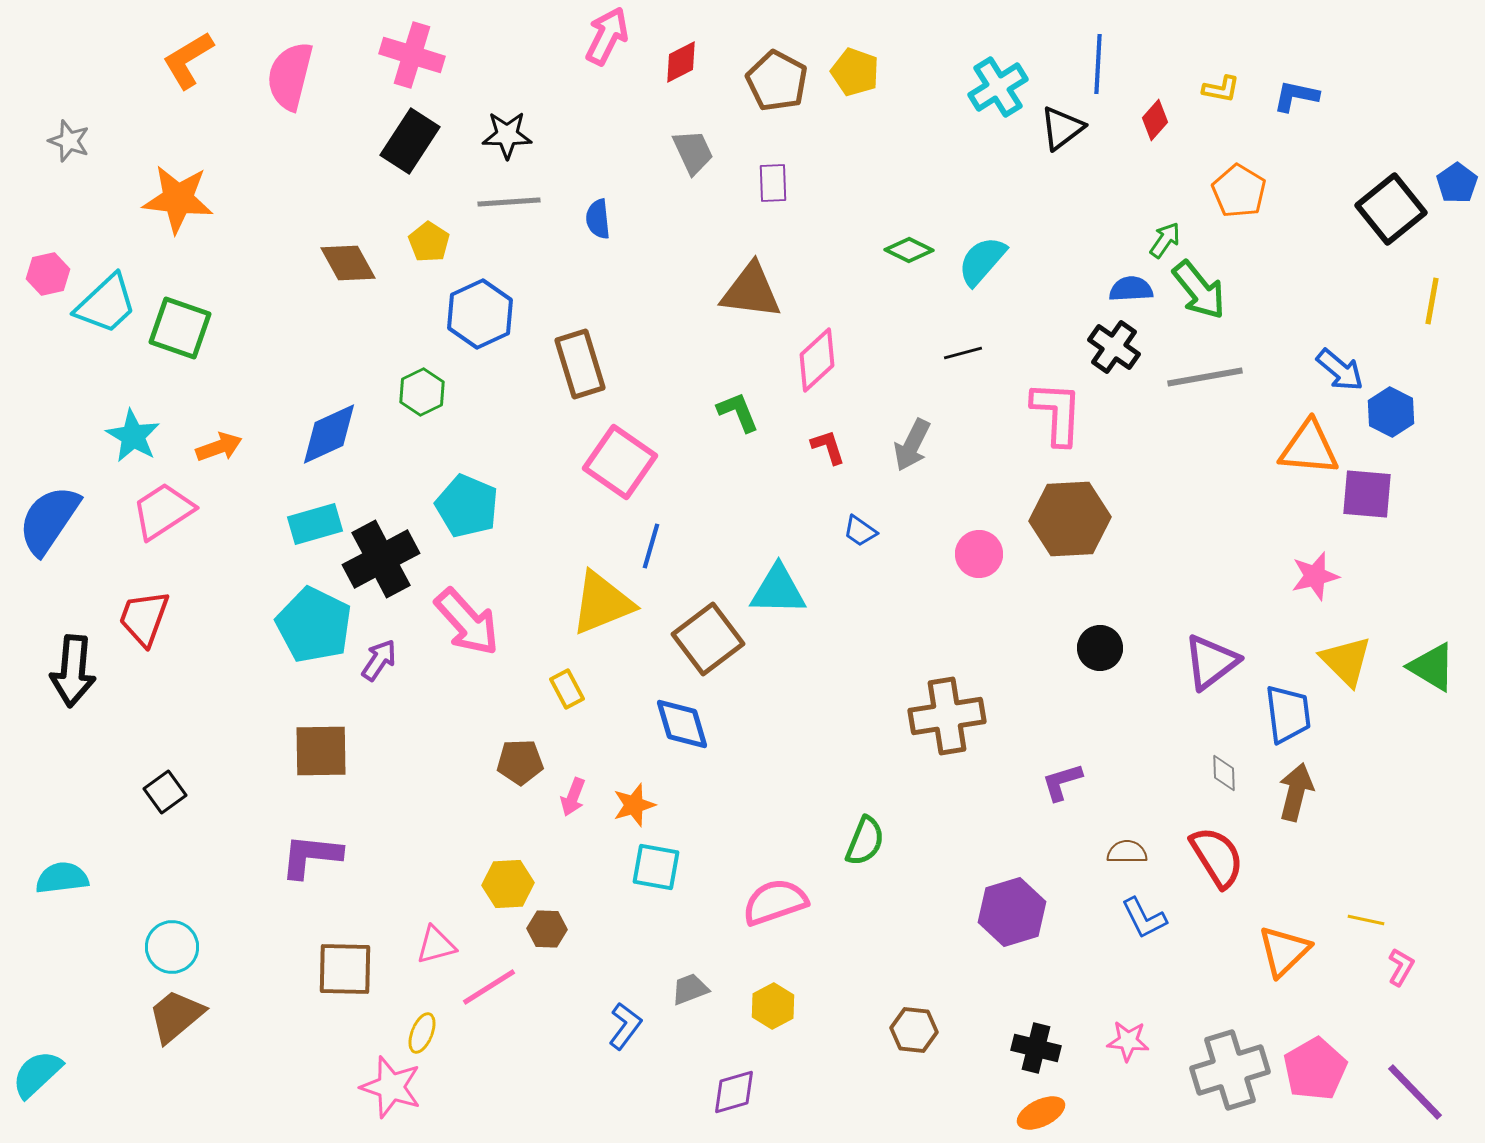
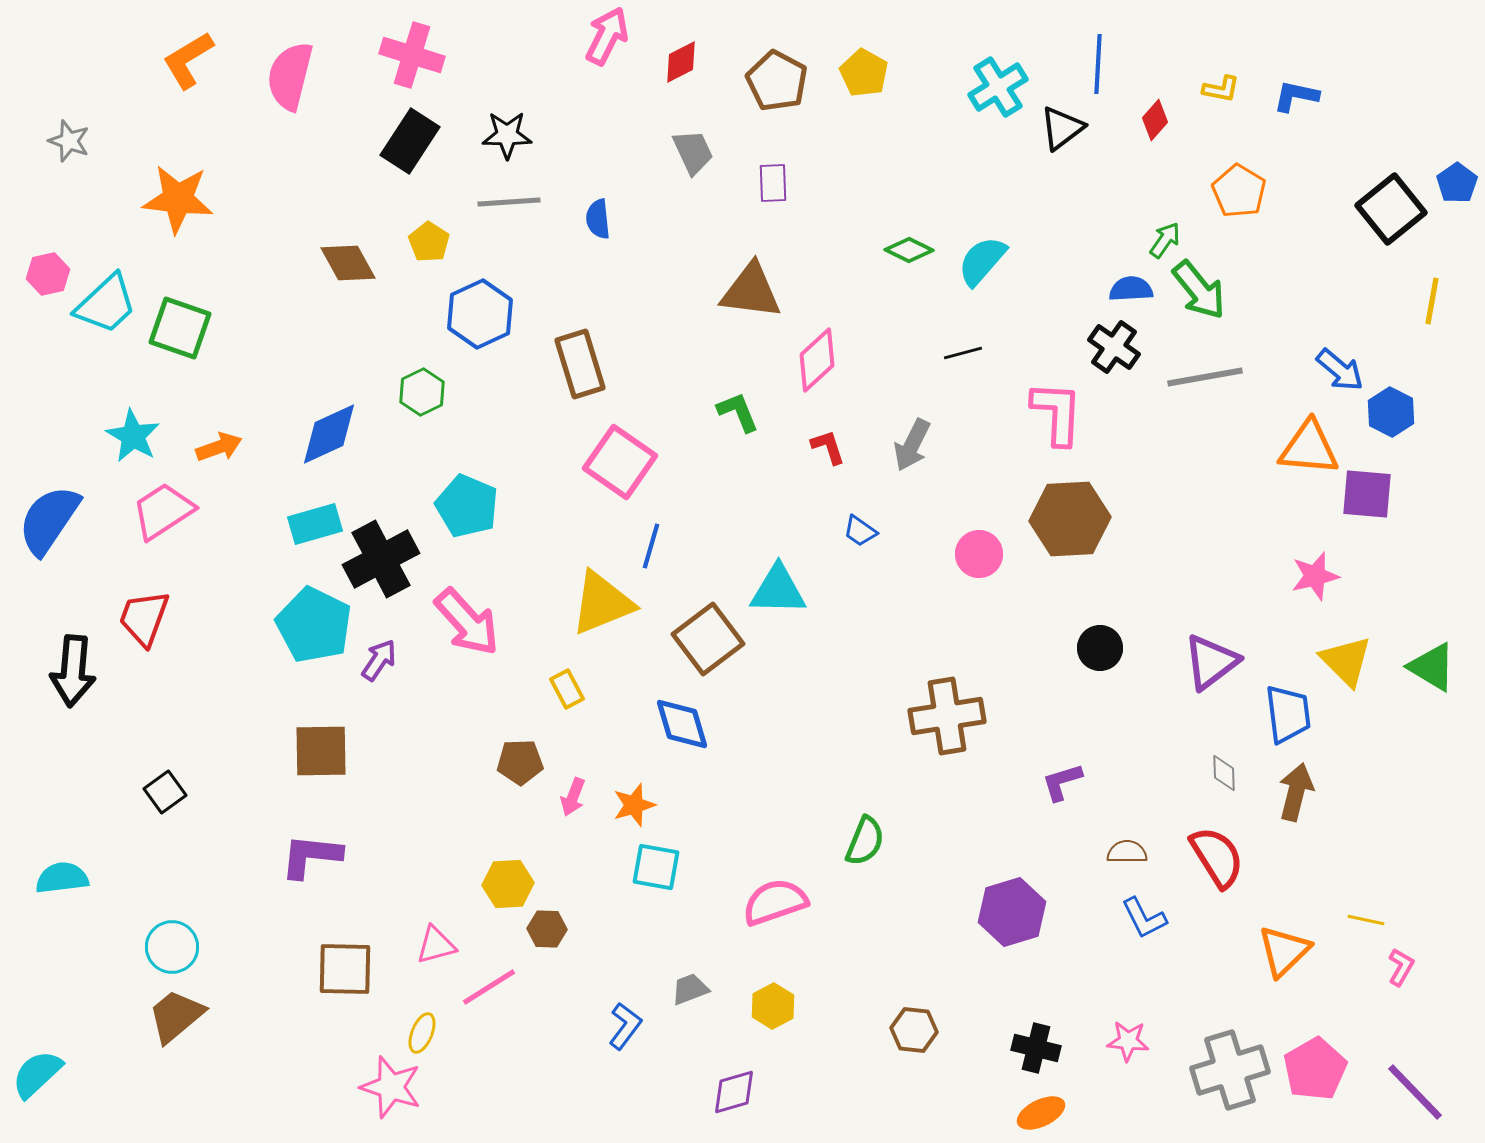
yellow pentagon at (855, 72): moved 9 px right, 1 px down; rotated 9 degrees clockwise
